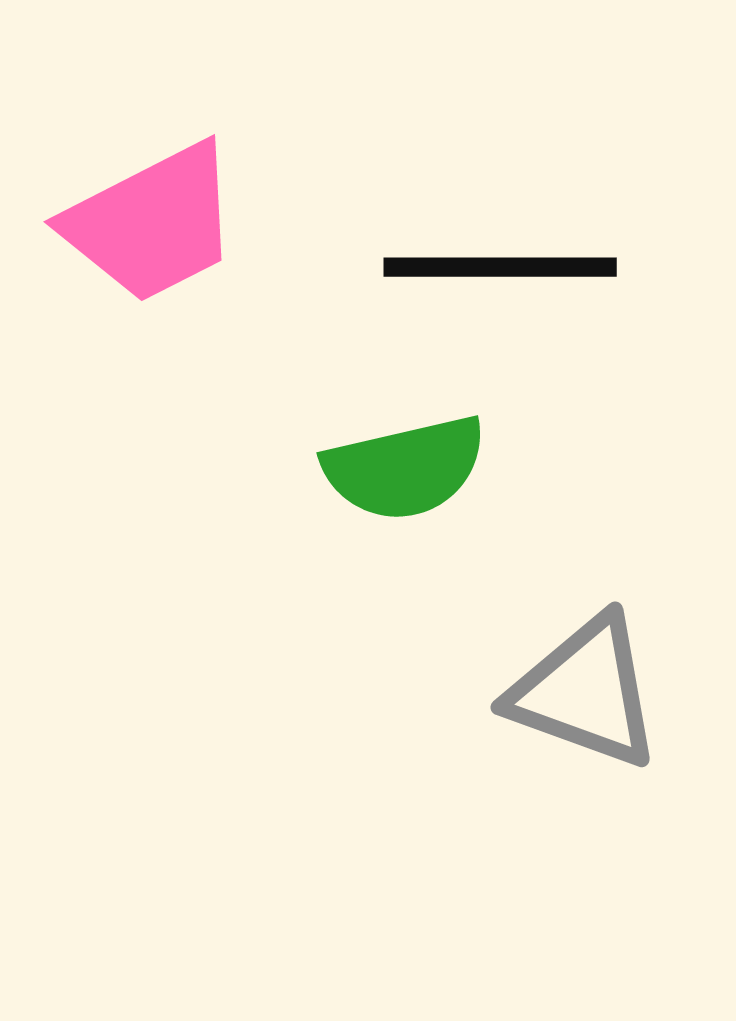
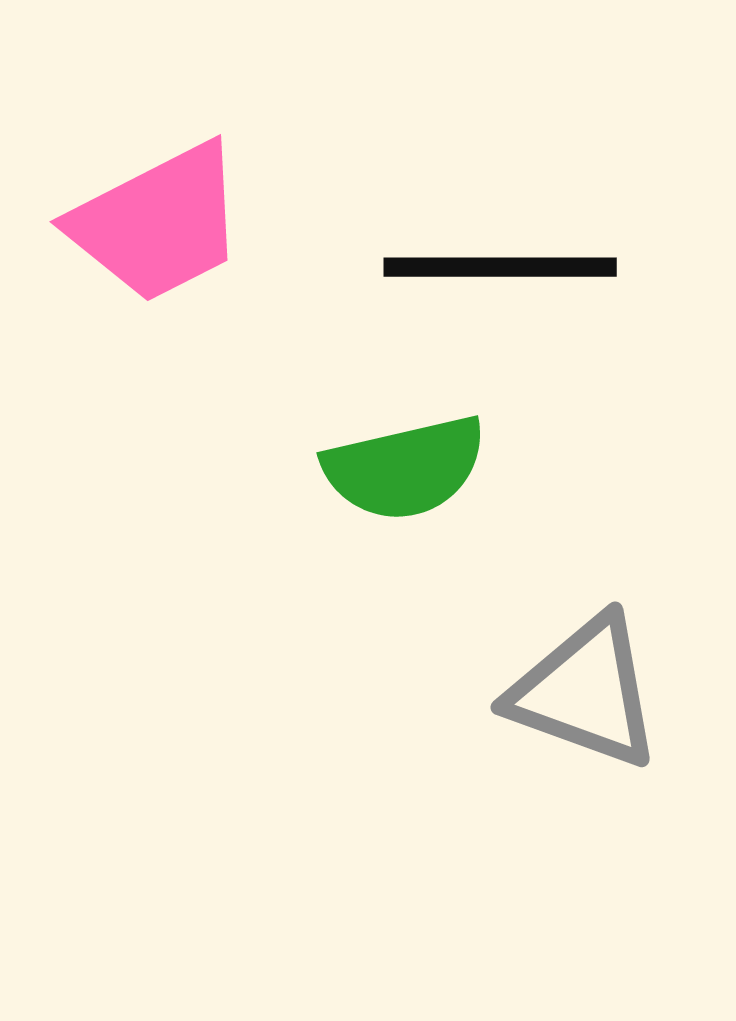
pink trapezoid: moved 6 px right
